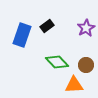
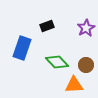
black rectangle: rotated 16 degrees clockwise
blue rectangle: moved 13 px down
